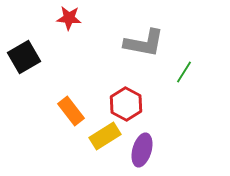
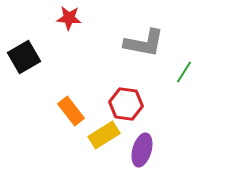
red hexagon: rotated 20 degrees counterclockwise
yellow rectangle: moved 1 px left, 1 px up
